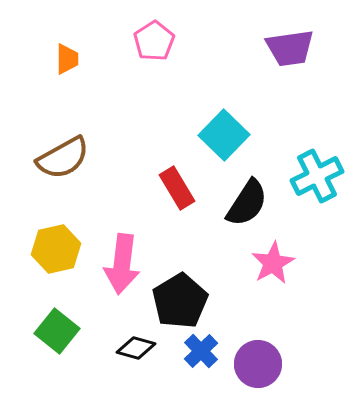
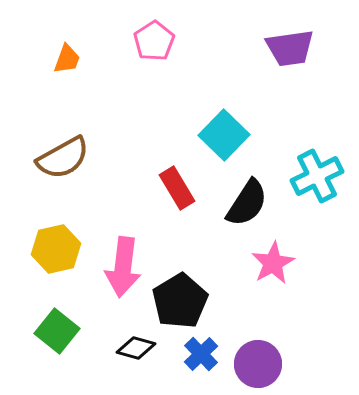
orange trapezoid: rotated 20 degrees clockwise
pink arrow: moved 1 px right, 3 px down
blue cross: moved 3 px down
